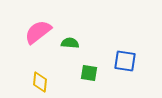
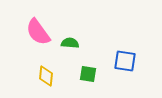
pink semicircle: rotated 88 degrees counterclockwise
green square: moved 1 px left, 1 px down
yellow diamond: moved 6 px right, 6 px up
